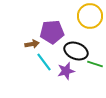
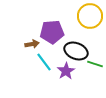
purple star: rotated 18 degrees counterclockwise
